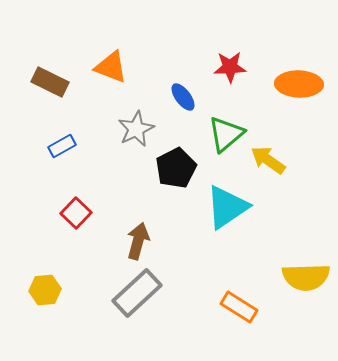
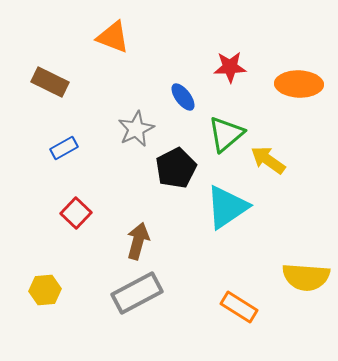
orange triangle: moved 2 px right, 30 px up
blue rectangle: moved 2 px right, 2 px down
yellow semicircle: rotated 6 degrees clockwise
gray rectangle: rotated 15 degrees clockwise
